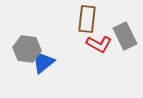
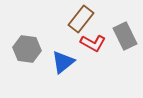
brown rectangle: moved 6 px left; rotated 32 degrees clockwise
red L-shape: moved 6 px left, 1 px up
blue triangle: moved 20 px right
